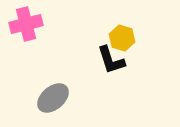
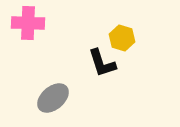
pink cross: moved 2 px right, 1 px up; rotated 16 degrees clockwise
black L-shape: moved 9 px left, 3 px down
